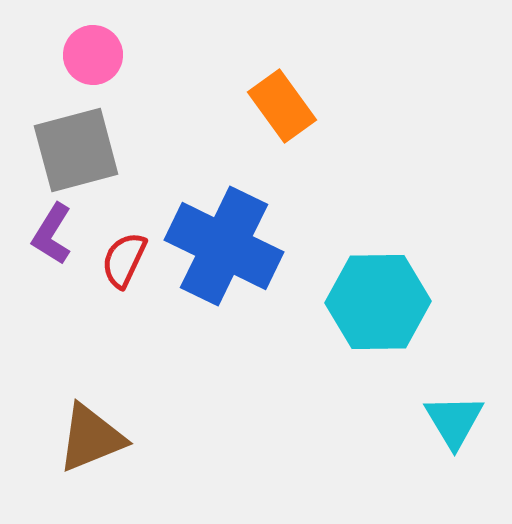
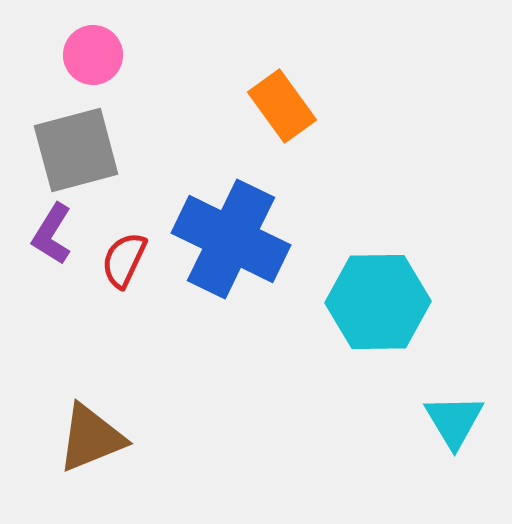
blue cross: moved 7 px right, 7 px up
